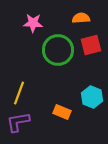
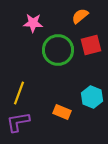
orange semicircle: moved 1 px left, 2 px up; rotated 36 degrees counterclockwise
